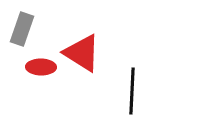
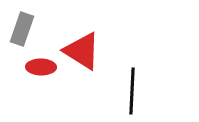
red triangle: moved 2 px up
